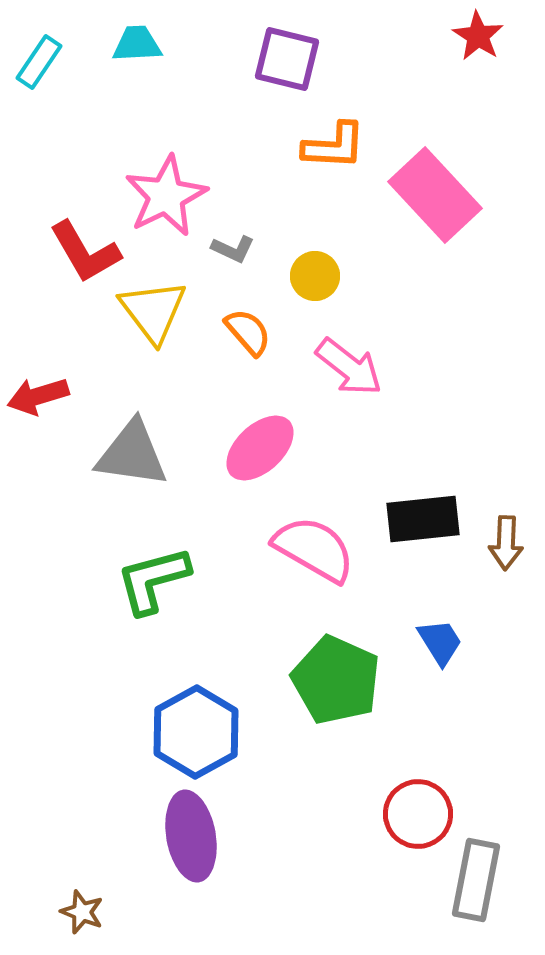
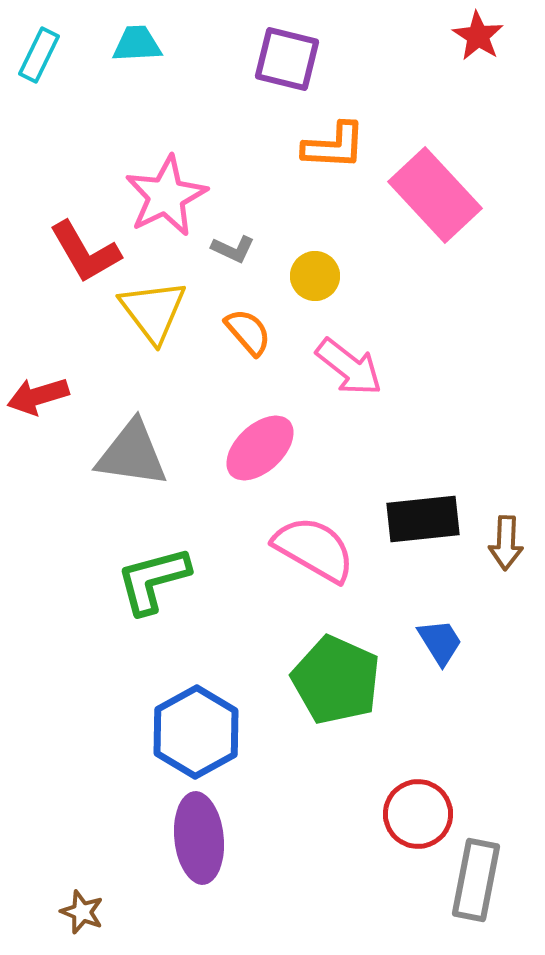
cyan rectangle: moved 7 px up; rotated 8 degrees counterclockwise
purple ellipse: moved 8 px right, 2 px down; rotated 4 degrees clockwise
